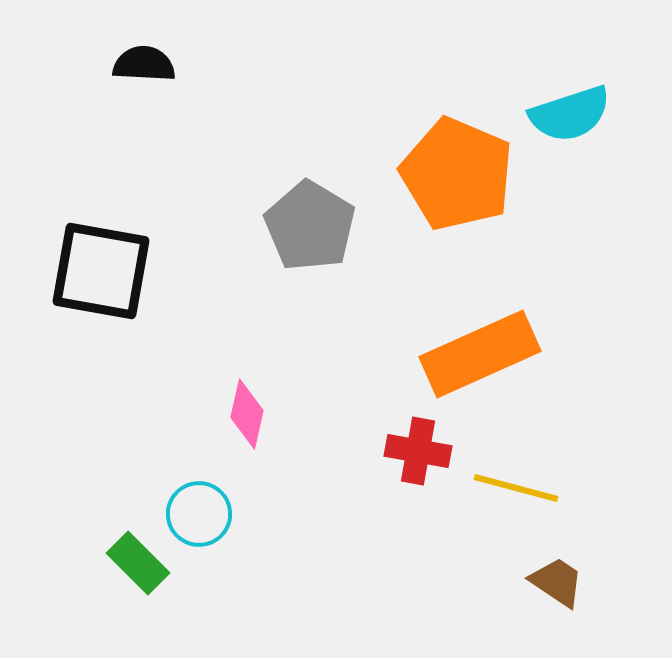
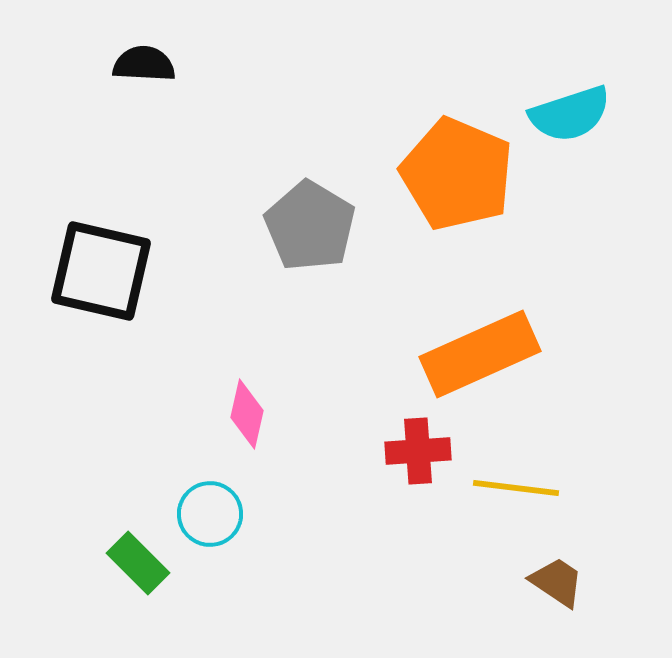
black square: rotated 3 degrees clockwise
red cross: rotated 14 degrees counterclockwise
yellow line: rotated 8 degrees counterclockwise
cyan circle: moved 11 px right
